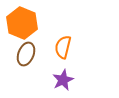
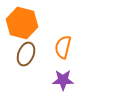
orange hexagon: rotated 8 degrees counterclockwise
purple star: rotated 25 degrees clockwise
